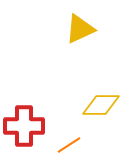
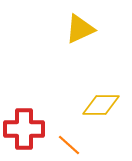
red cross: moved 3 px down
orange line: rotated 75 degrees clockwise
